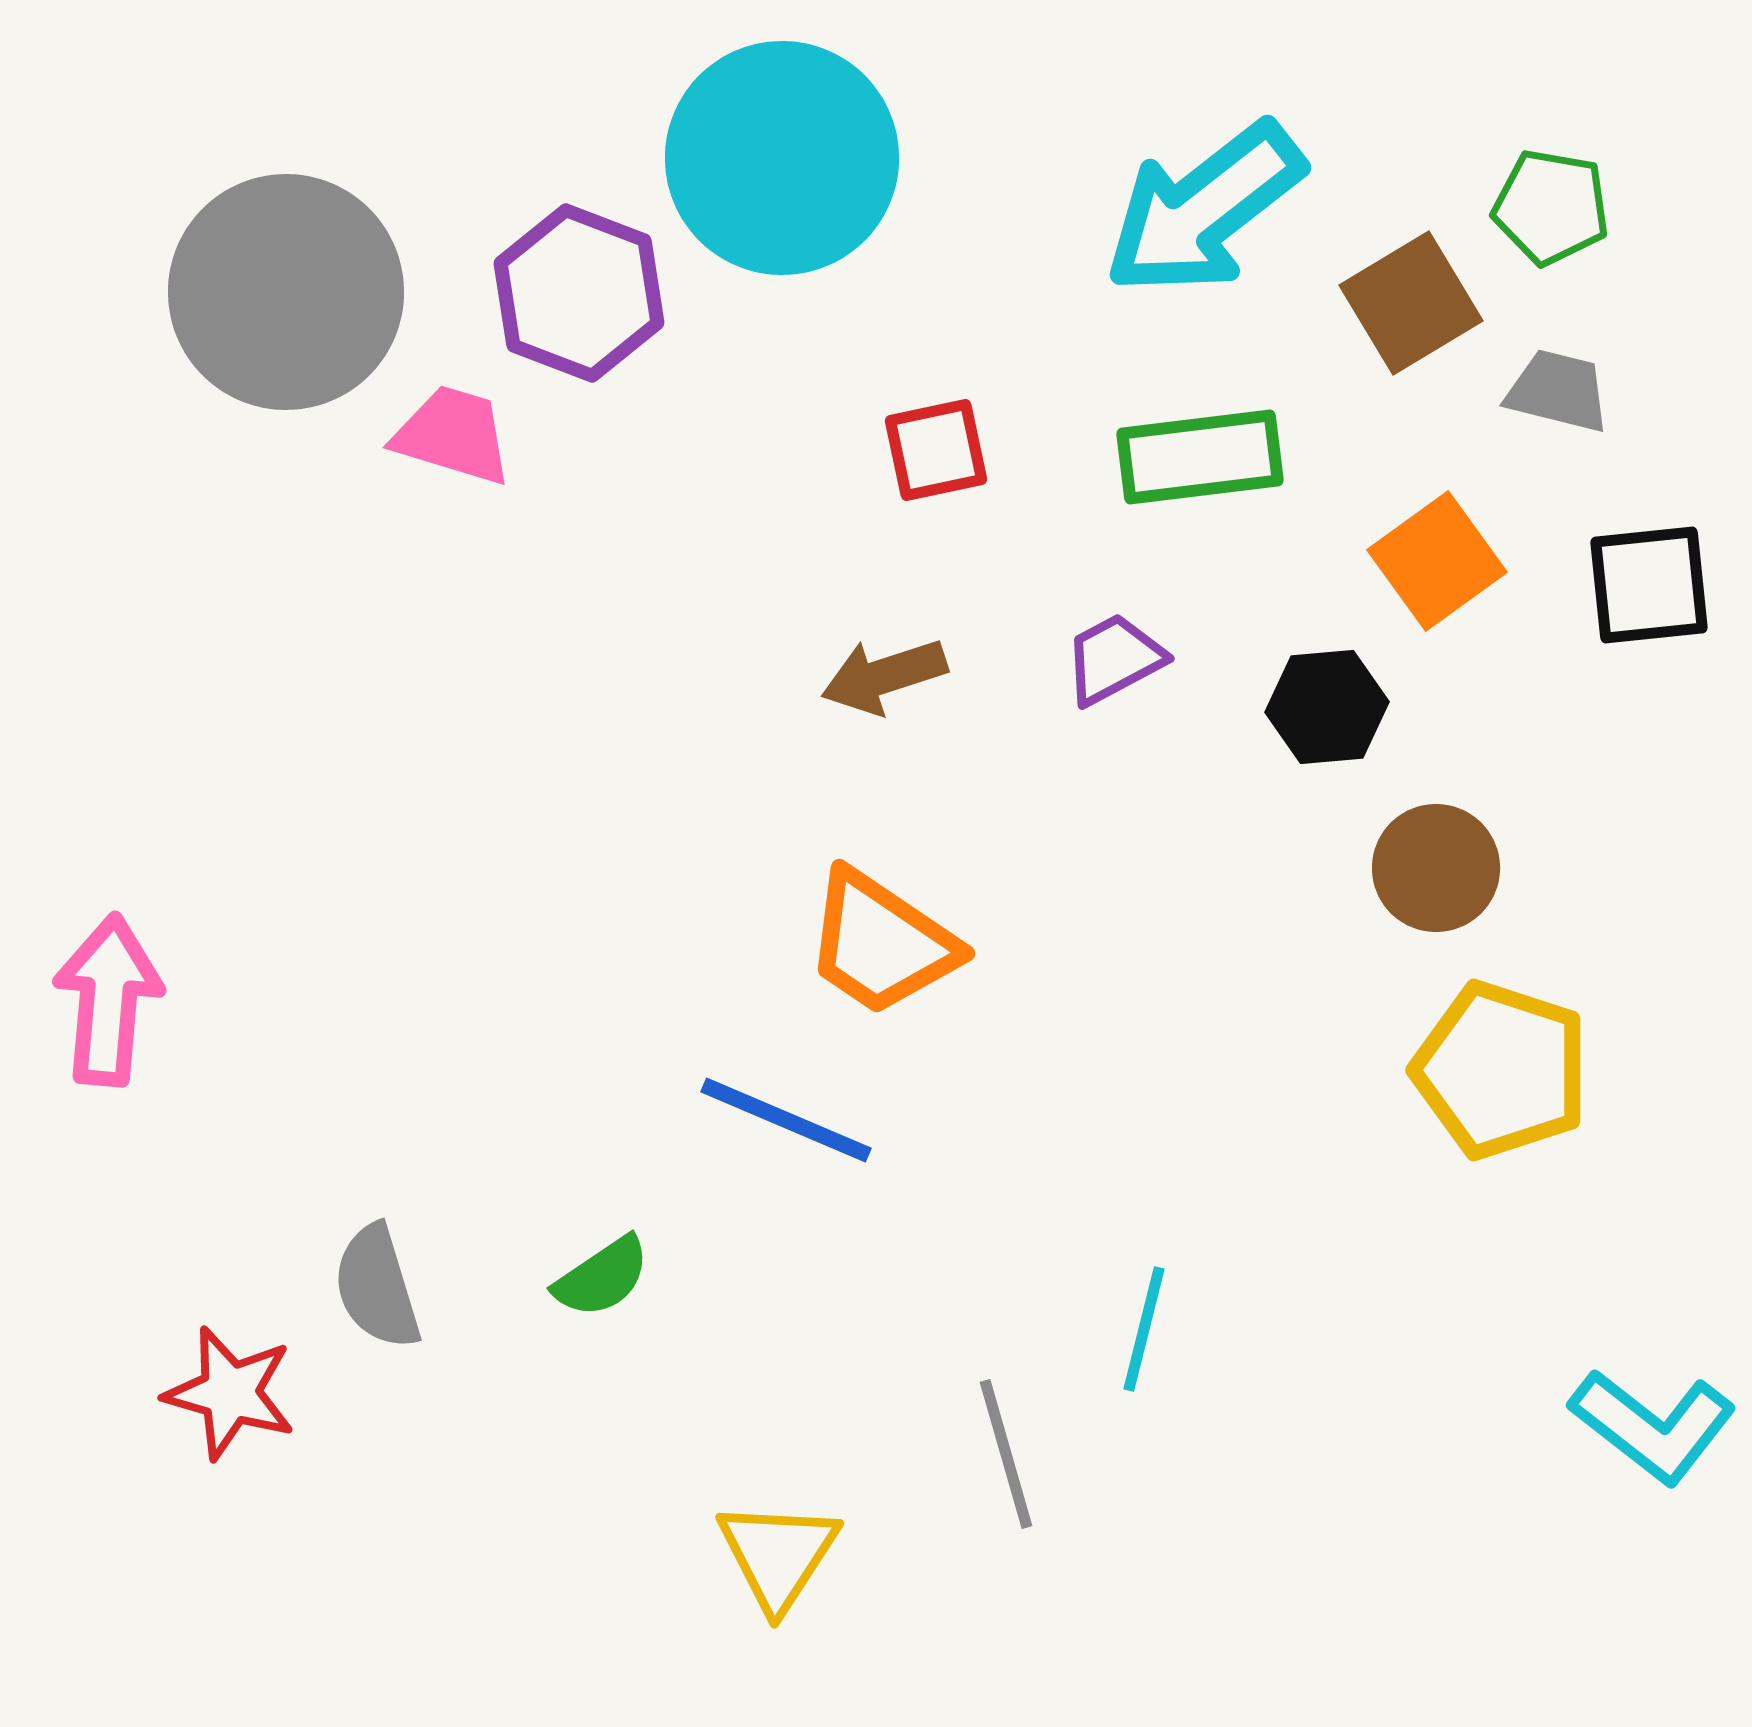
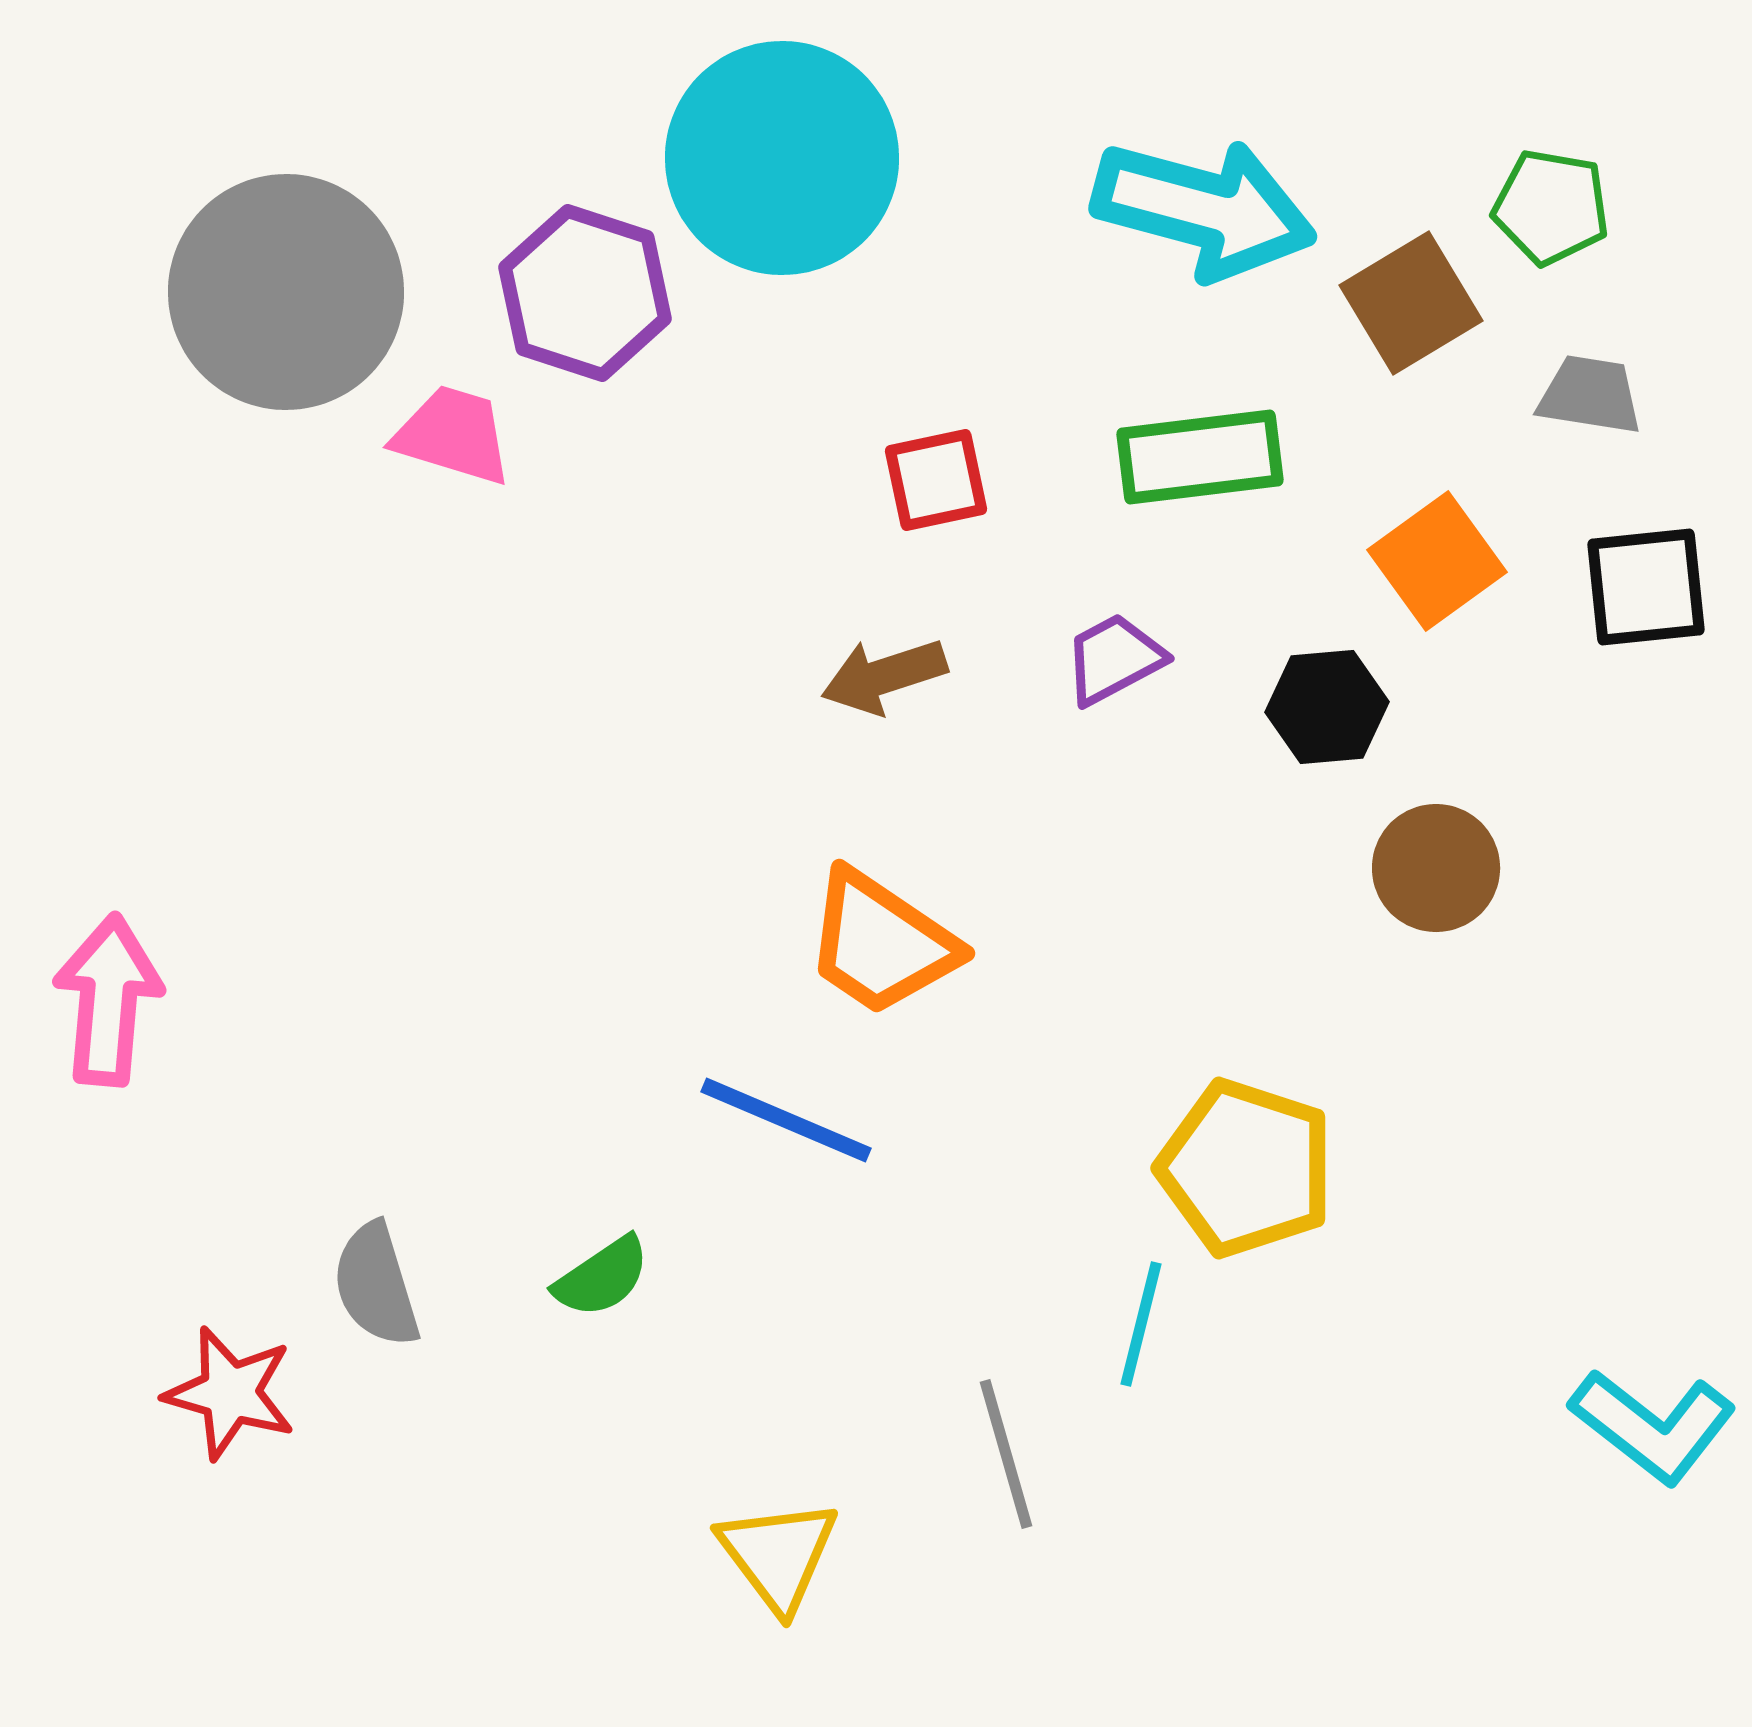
cyan arrow: rotated 127 degrees counterclockwise
purple hexagon: moved 6 px right; rotated 3 degrees counterclockwise
gray trapezoid: moved 32 px right, 4 px down; rotated 5 degrees counterclockwise
red square: moved 30 px down
black square: moved 3 px left, 2 px down
yellow pentagon: moved 255 px left, 98 px down
gray semicircle: moved 1 px left, 2 px up
cyan line: moved 3 px left, 5 px up
yellow triangle: rotated 10 degrees counterclockwise
